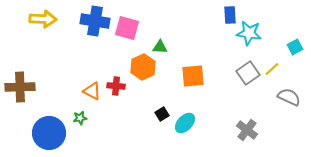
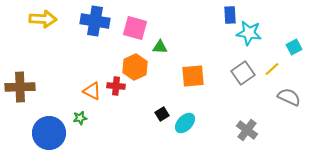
pink square: moved 8 px right
cyan square: moved 1 px left
orange hexagon: moved 8 px left
gray square: moved 5 px left
